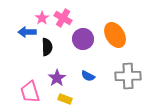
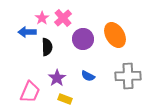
pink cross: rotated 18 degrees clockwise
pink trapezoid: rotated 140 degrees counterclockwise
